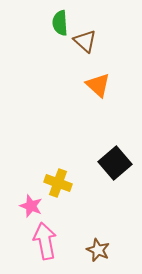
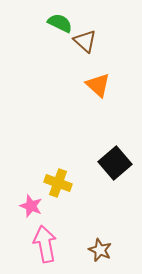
green semicircle: rotated 120 degrees clockwise
pink arrow: moved 3 px down
brown star: moved 2 px right
